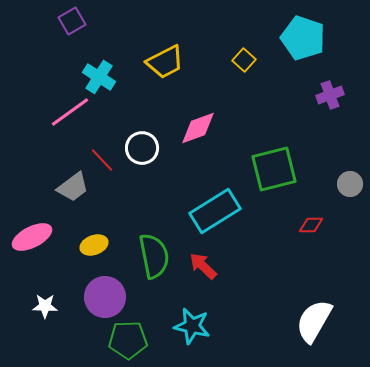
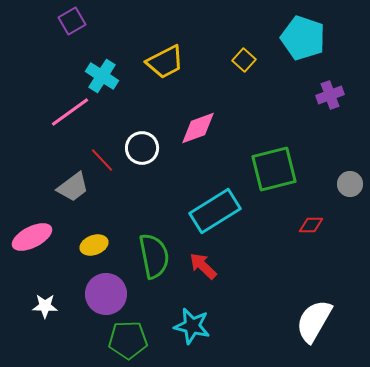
cyan cross: moved 3 px right, 1 px up
purple circle: moved 1 px right, 3 px up
